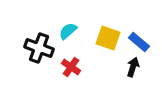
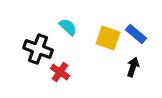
cyan semicircle: moved 4 px up; rotated 84 degrees clockwise
blue rectangle: moved 3 px left, 8 px up
black cross: moved 1 px left, 1 px down
red cross: moved 11 px left, 5 px down
